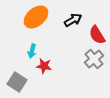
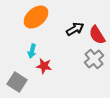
black arrow: moved 2 px right, 9 px down
